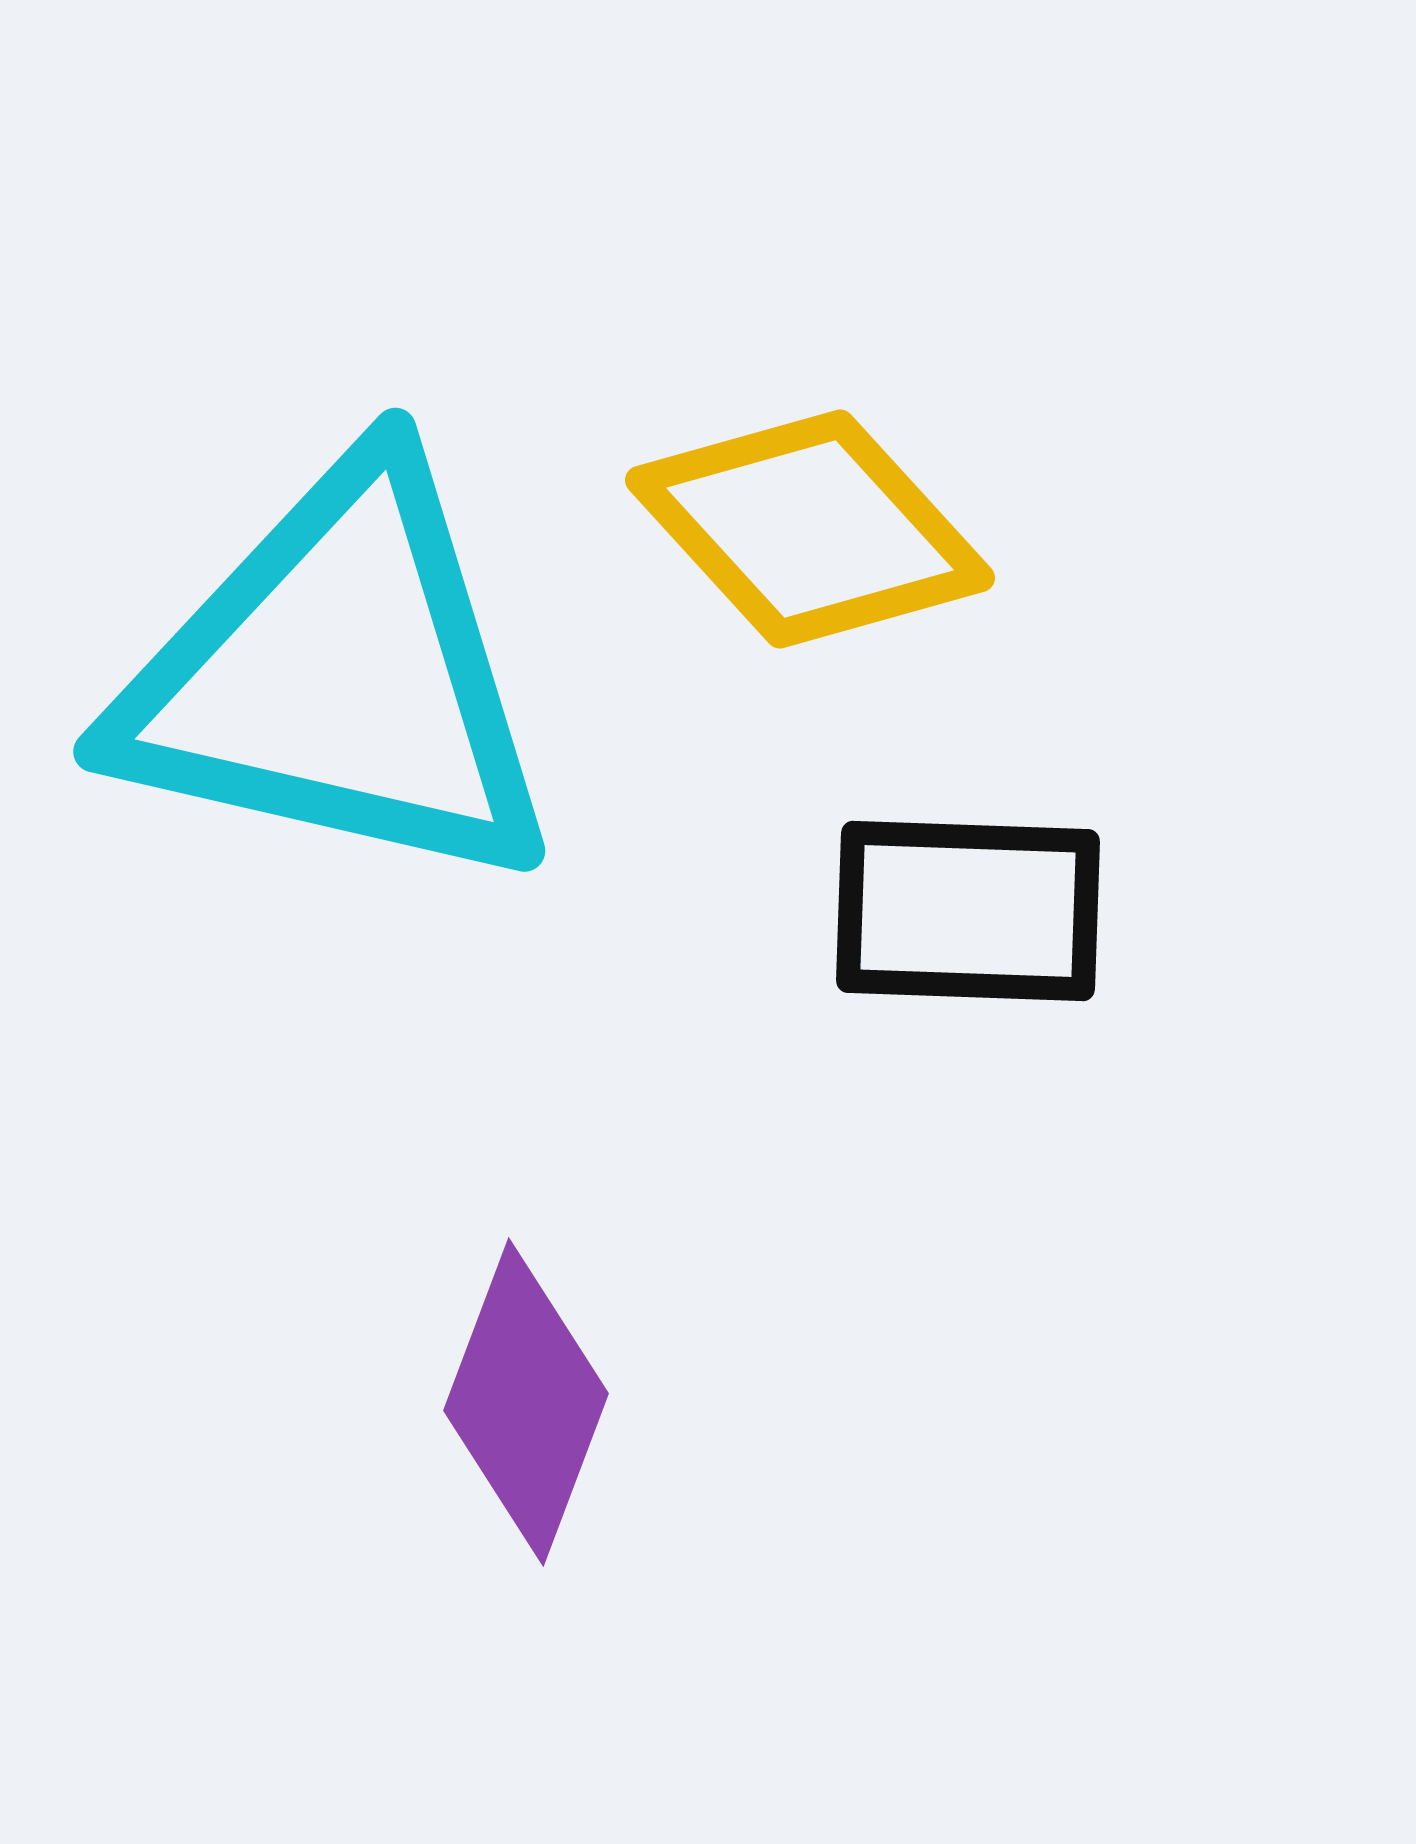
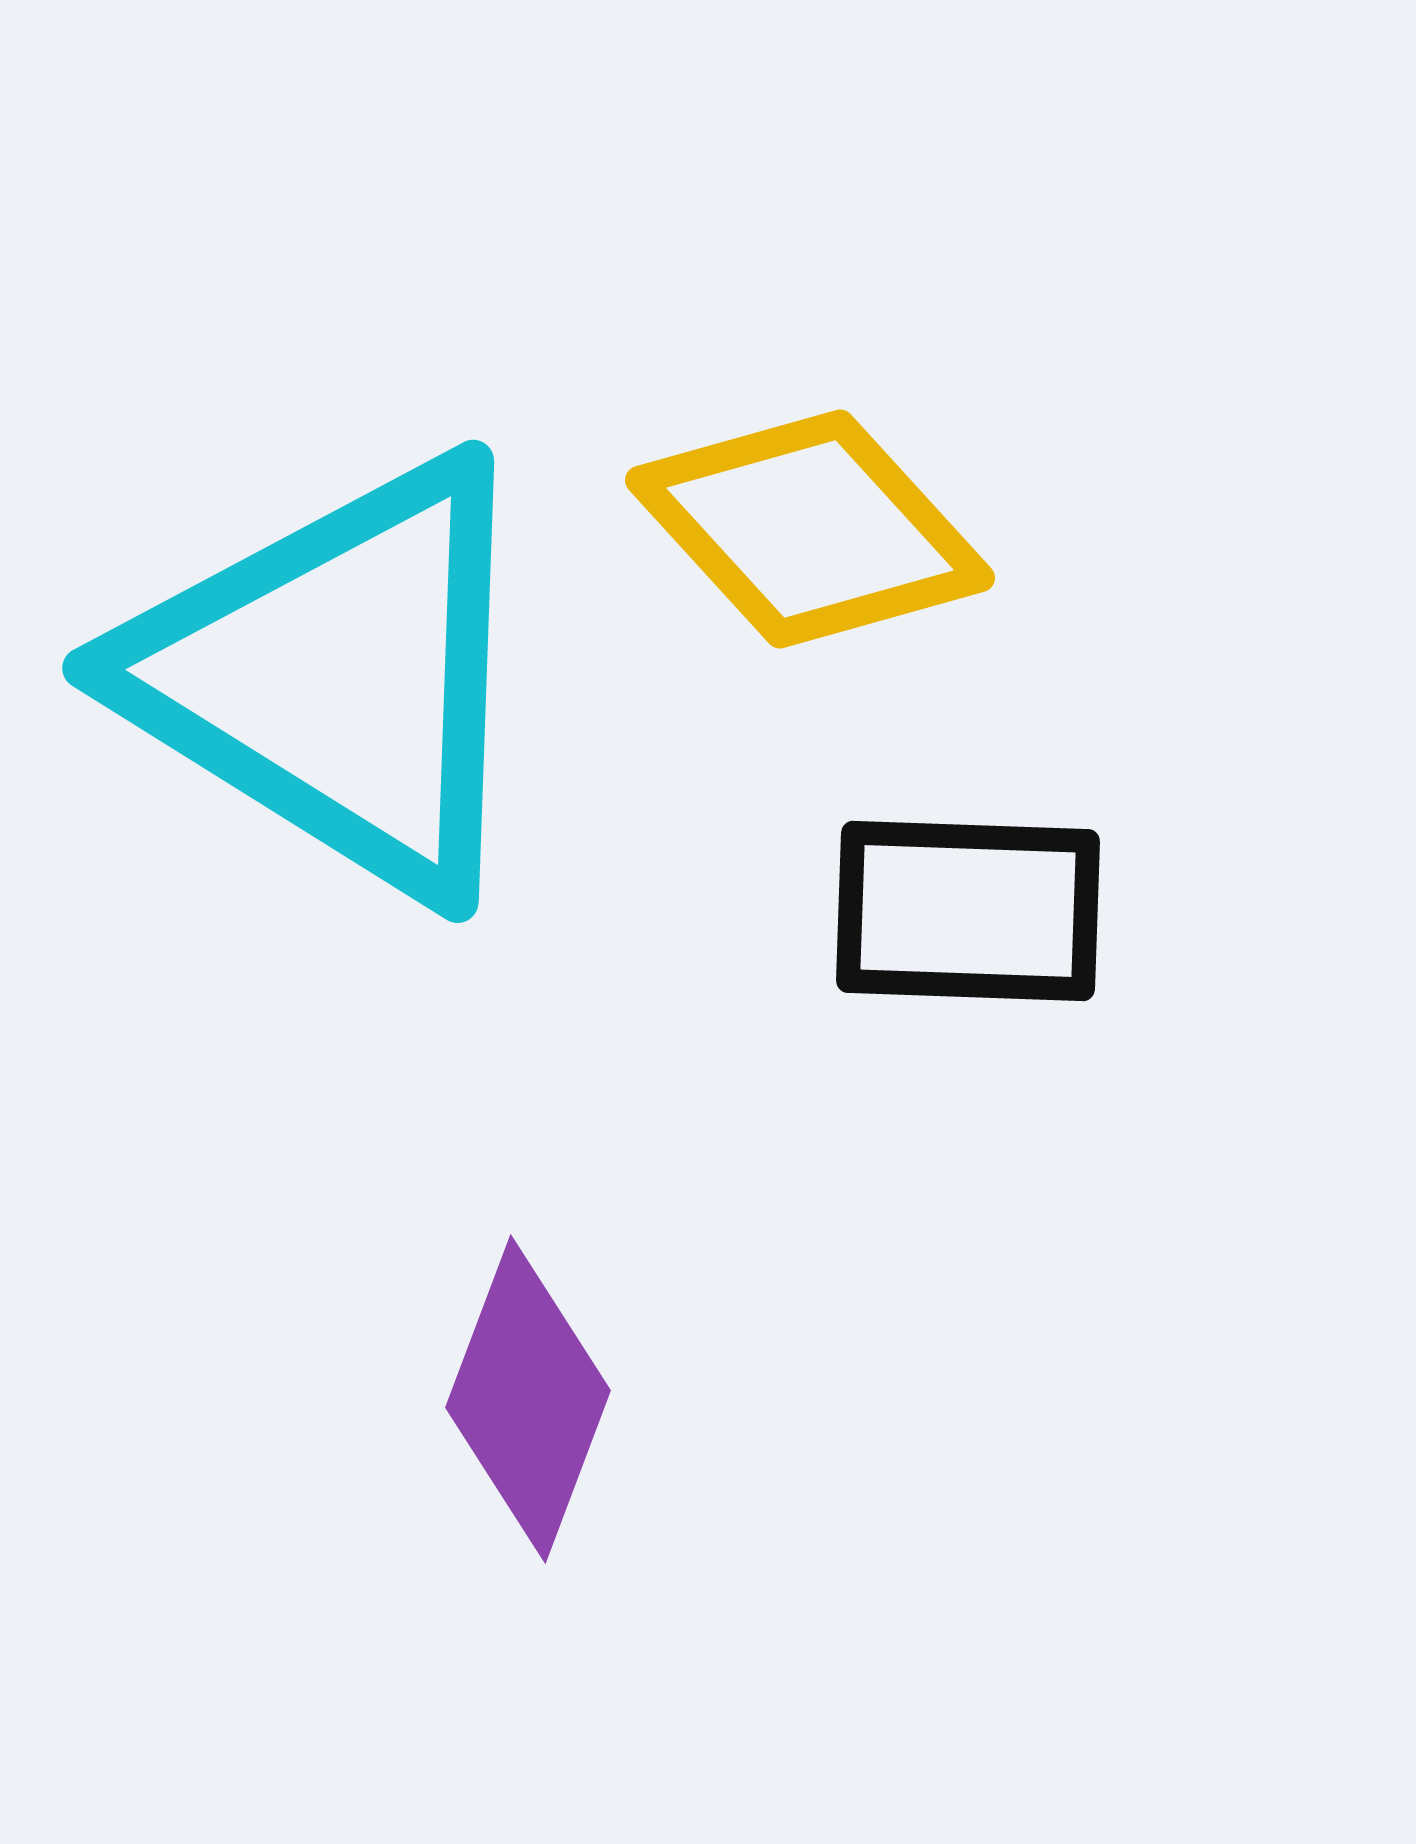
cyan triangle: rotated 19 degrees clockwise
purple diamond: moved 2 px right, 3 px up
